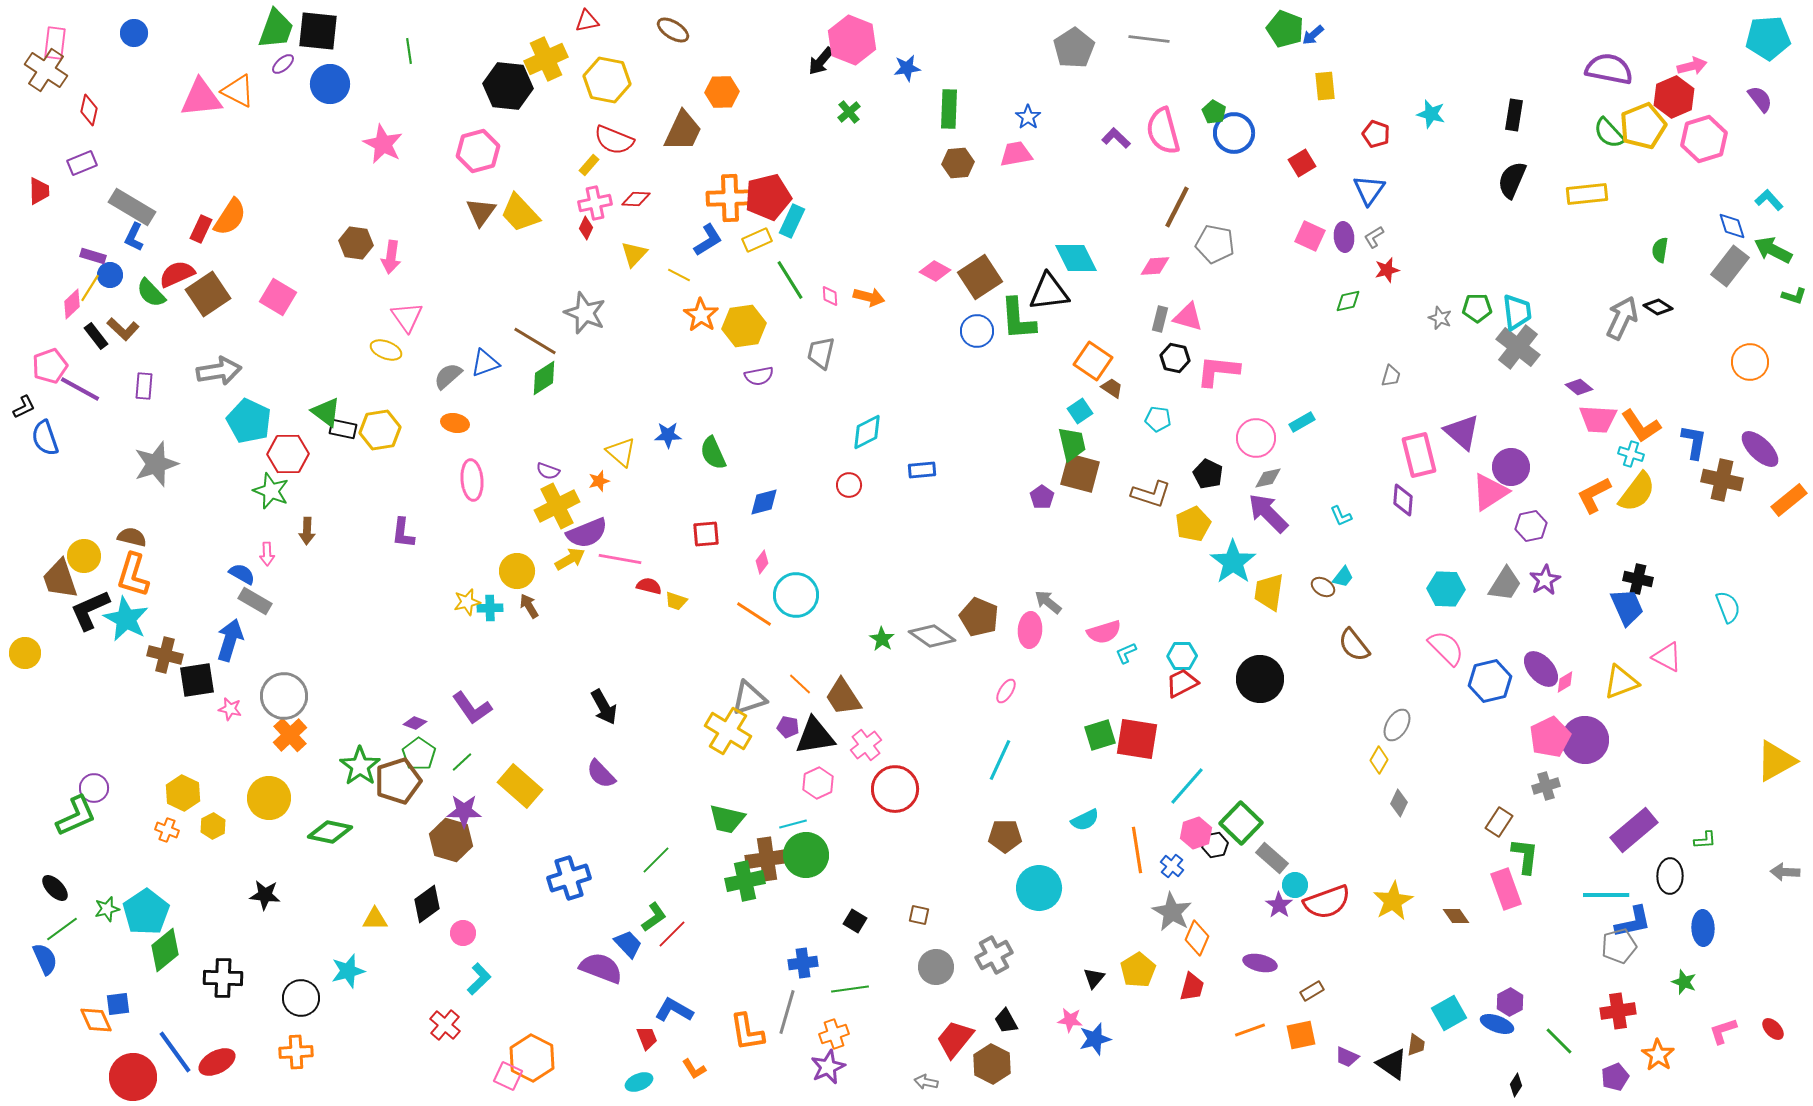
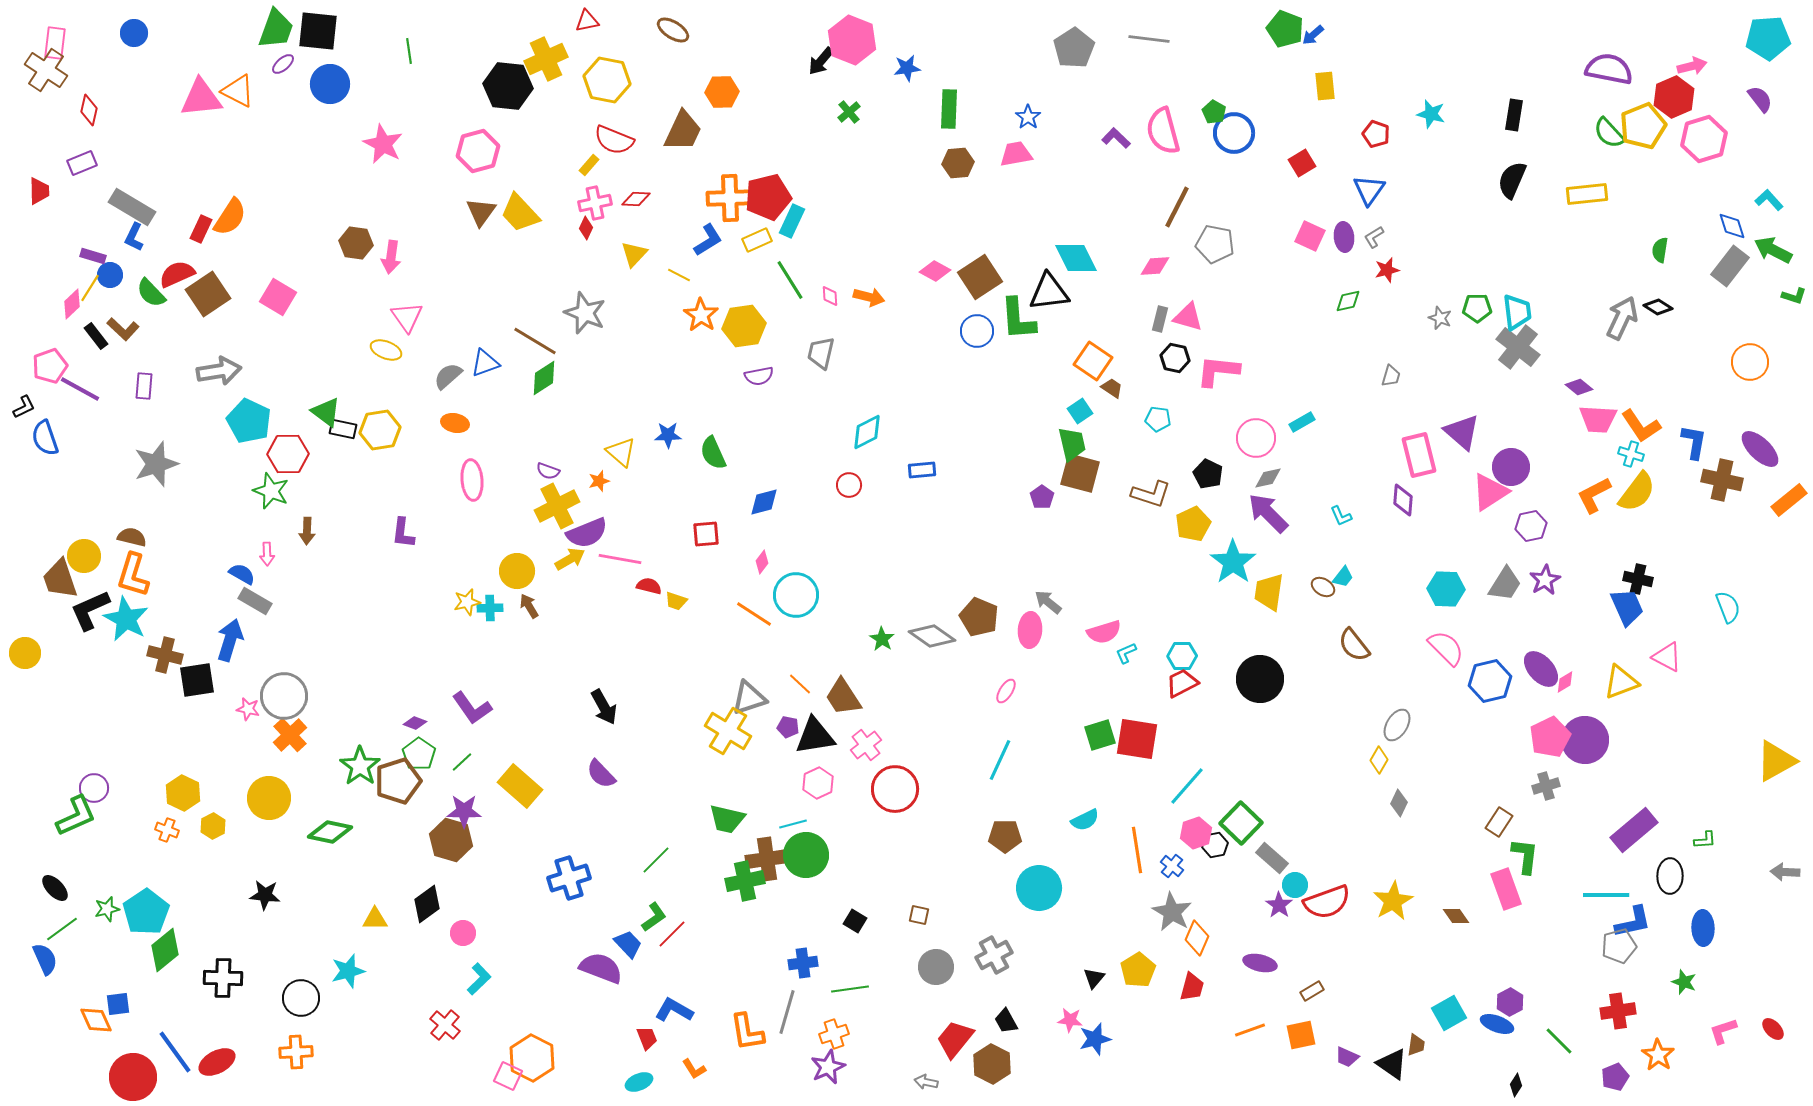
pink star at (230, 709): moved 18 px right
